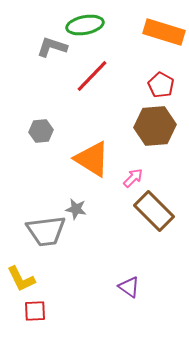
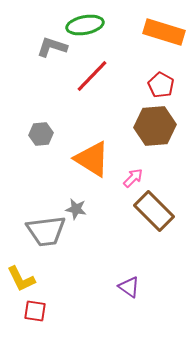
gray hexagon: moved 3 px down
red square: rotated 10 degrees clockwise
